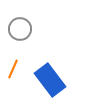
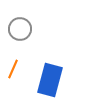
blue rectangle: rotated 52 degrees clockwise
